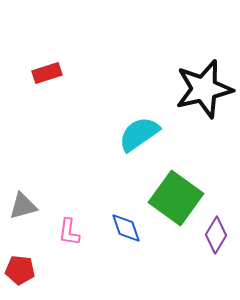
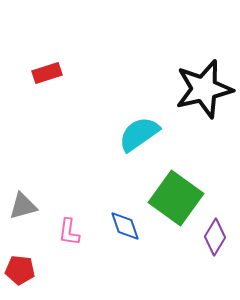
blue diamond: moved 1 px left, 2 px up
purple diamond: moved 1 px left, 2 px down
